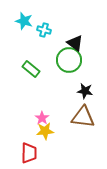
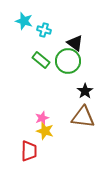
green circle: moved 1 px left, 1 px down
green rectangle: moved 10 px right, 9 px up
black star: rotated 28 degrees clockwise
pink star: rotated 16 degrees clockwise
yellow star: rotated 24 degrees clockwise
red trapezoid: moved 2 px up
